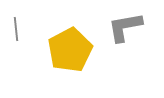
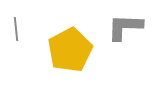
gray L-shape: rotated 12 degrees clockwise
